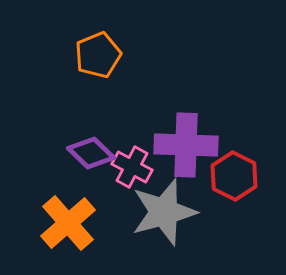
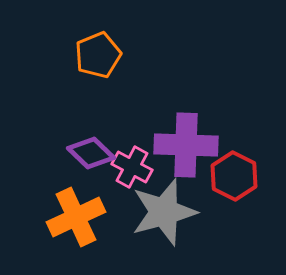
orange cross: moved 8 px right, 6 px up; rotated 16 degrees clockwise
